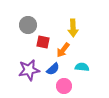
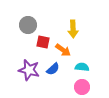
yellow arrow: moved 1 px down
orange arrow: rotated 91 degrees counterclockwise
purple star: rotated 25 degrees clockwise
pink circle: moved 18 px right, 1 px down
